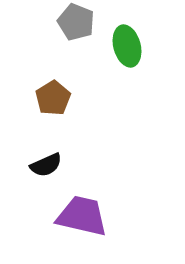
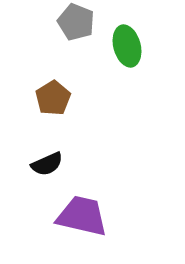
black semicircle: moved 1 px right, 1 px up
